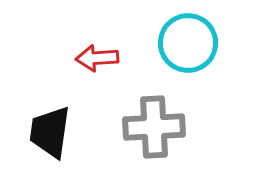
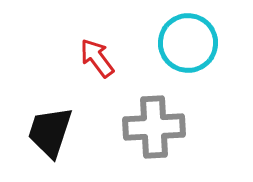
red arrow: rotated 57 degrees clockwise
black trapezoid: rotated 10 degrees clockwise
